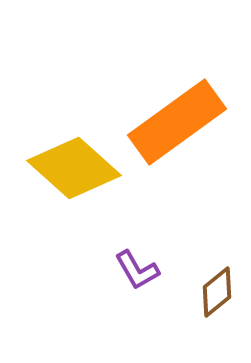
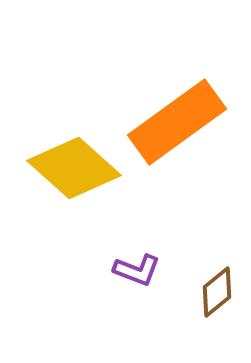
purple L-shape: rotated 39 degrees counterclockwise
